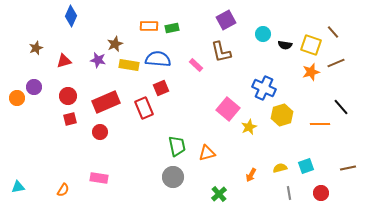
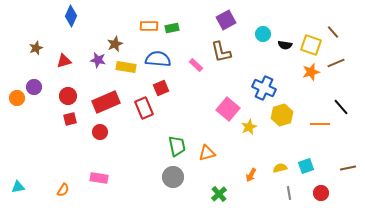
yellow rectangle at (129, 65): moved 3 px left, 2 px down
